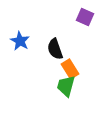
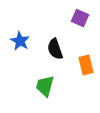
purple square: moved 5 px left, 1 px down
orange rectangle: moved 16 px right, 4 px up; rotated 18 degrees clockwise
green trapezoid: moved 21 px left
